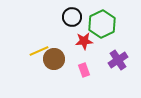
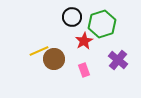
green hexagon: rotated 8 degrees clockwise
red star: rotated 24 degrees counterclockwise
purple cross: rotated 18 degrees counterclockwise
